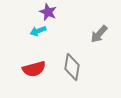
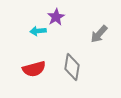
purple star: moved 8 px right, 5 px down; rotated 18 degrees clockwise
cyan arrow: rotated 14 degrees clockwise
